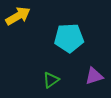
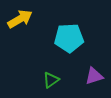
yellow arrow: moved 2 px right, 3 px down
